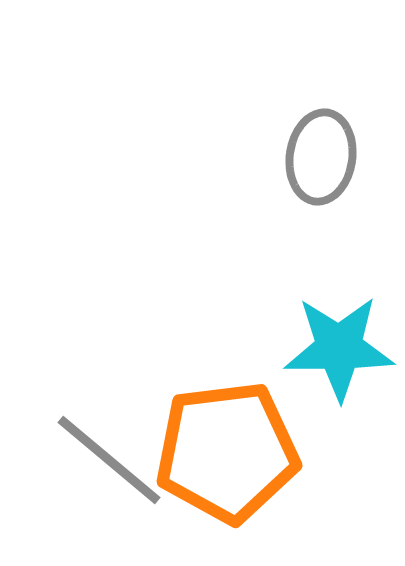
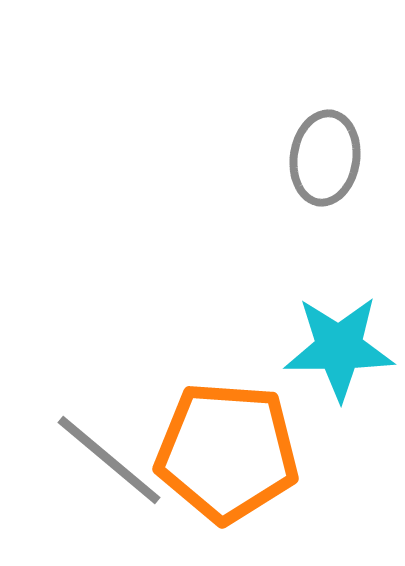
gray ellipse: moved 4 px right, 1 px down
orange pentagon: rotated 11 degrees clockwise
